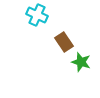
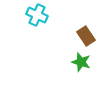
brown rectangle: moved 22 px right, 6 px up
